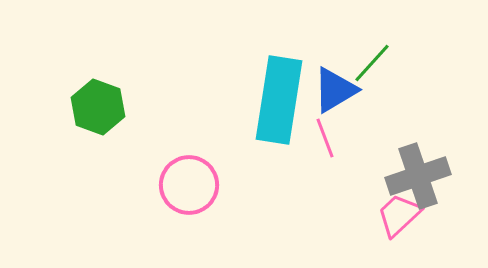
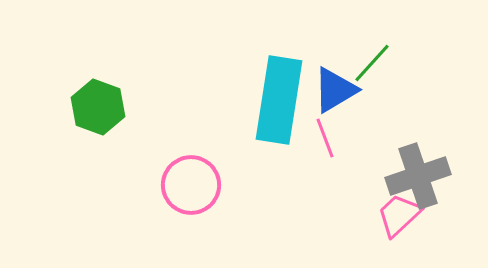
pink circle: moved 2 px right
